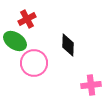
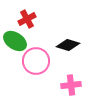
black diamond: rotated 75 degrees counterclockwise
pink circle: moved 2 px right, 2 px up
pink cross: moved 20 px left
